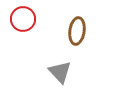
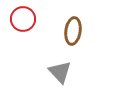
brown ellipse: moved 4 px left
